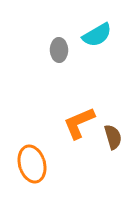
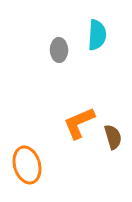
cyan semicircle: rotated 56 degrees counterclockwise
orange ellipse: moved 5 px left, 1 px down
